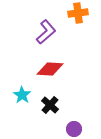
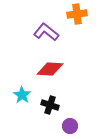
orange cross: moved 1 px left, 1 px down
purple L-shape: rotated 100 degrees counterclockwise
black cross: rotated 24 degrees counterclockwise
purple circle: moved 4 px left, 3 px up
